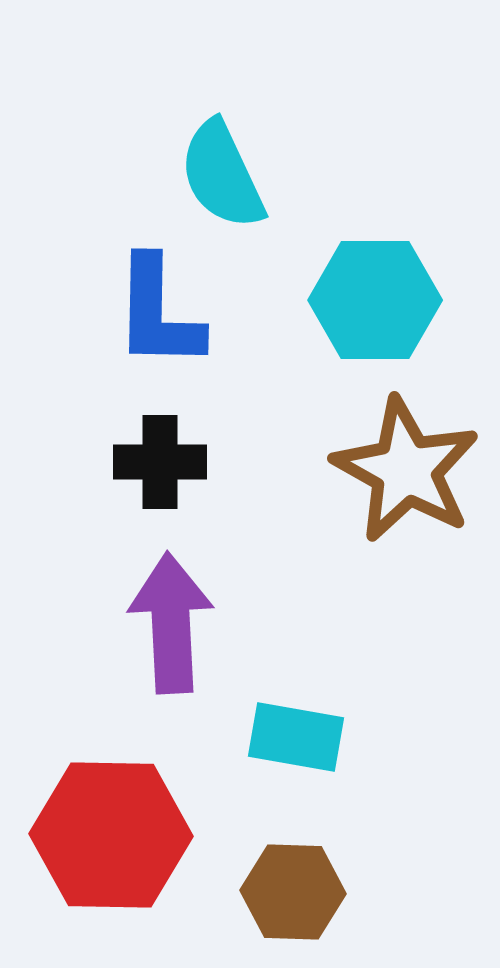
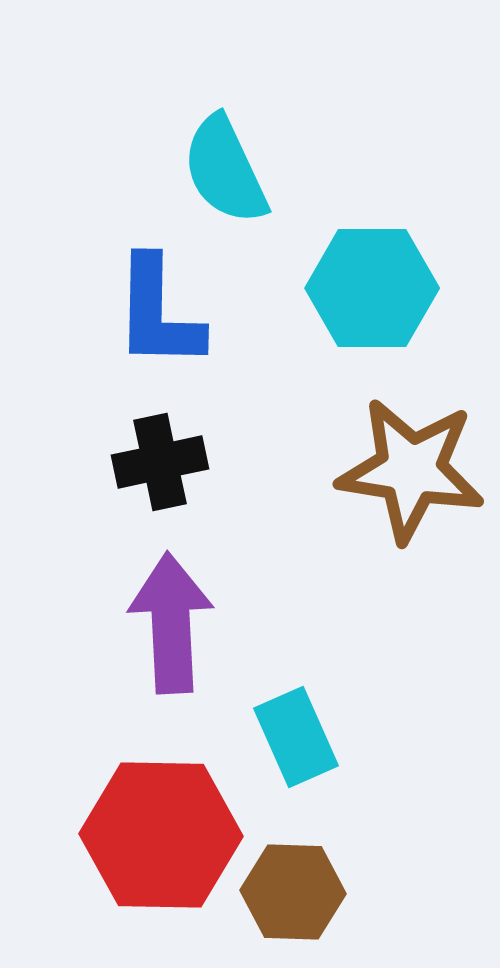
cyan semicircle: moved 3 px right, 5 px up
cyan hexagon: moved 3 px left, 12 px up
black cross: rotated 12 degrees counterclockwise
brown star: moved 5 px right; rotated 20 degrees counterclockwise
cyan rectangle: rotated 56 degrees clockwise
red hexagon: moved 50 px right
